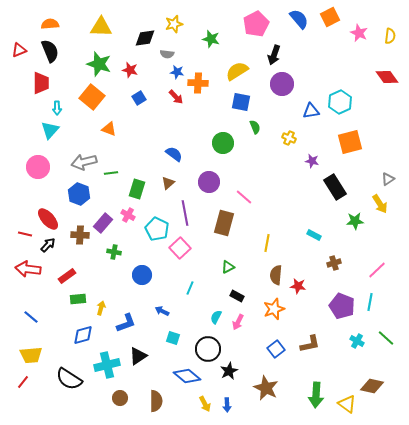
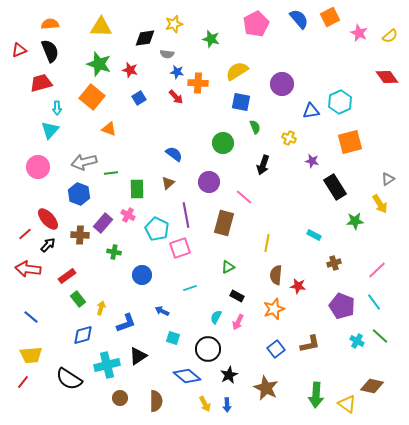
yellow semicircle at (390, 36): rotated 42 degrees clockwise
black arrow at (274, 55): moved 11 px left, 110 px down
red trapezoid at (41, 83): rotated 105 degrees counterclockwise
green rectangle at (137, 189): rotated 18 degrees counterclockwise
purple line at (185, 213): moved 1 px right, 2 px down
red line at (25, 234): rotated 56 degrees counterclockwise
pink square at (180, 248): rotated 25 degrees clockwise
cyan line at (190, 288): rotated 48 degrees clockwise
green rectangle at (78, 299): rotated 56 degrees clockwise
cyan line at (370, 302): moved 4 px right; rotated 48 degrees counterclockwise
green line at (386, 338): moved 6 px left, 2 px up
black star at (229, 371): moved 4 px down
